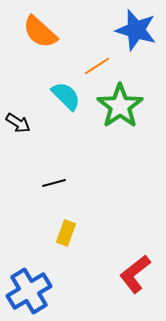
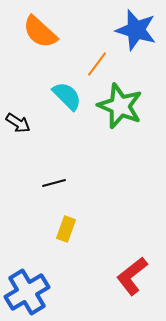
orange line: moved 2 px up; rotated 20 degrees counterclockwise
cyan semicircle: moved 1 px right
green star: rotated 15 degrees counterclockwise
yellow rectangle: moved 4 px up
red L-shape: moved 3 px left, 2 px down
blue cross: moved 2 px left, 1 px down
